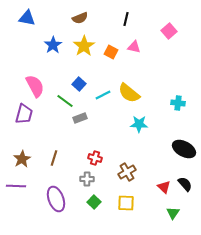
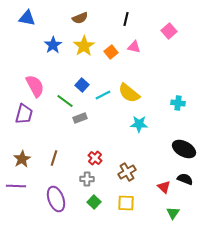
orange square: rotated 24 degrees clockwise
blue square: moved 3 px right, 1 px down
red cross: rotated 24 degrees clockwise
black semicircle: moved 5 px up; rotated 28 degrees counterclockwise
